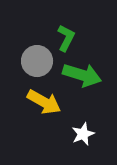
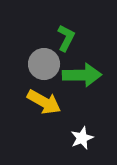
gray circle: moved 7 px right, 3 px down
green arrow: rotated 18 degrees counterclockwise
white star: moved 1 px left, 4 px down
